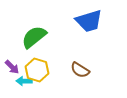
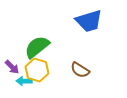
green semicircle: moved 3 px right, 10 px down
